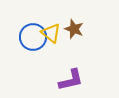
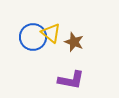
brown star: moved 13 px down
purple L-shape: rotated 24 degrees clockwise
